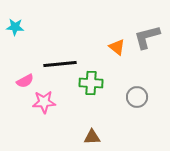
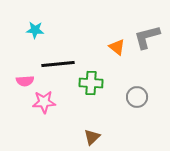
cyan star: moved 20 px right, 3 px down
black line: moved 2 px left
pink semicircle: rotated 24 degrees clockwise
brown triangle: rotated 42 degrees counterclockwise
